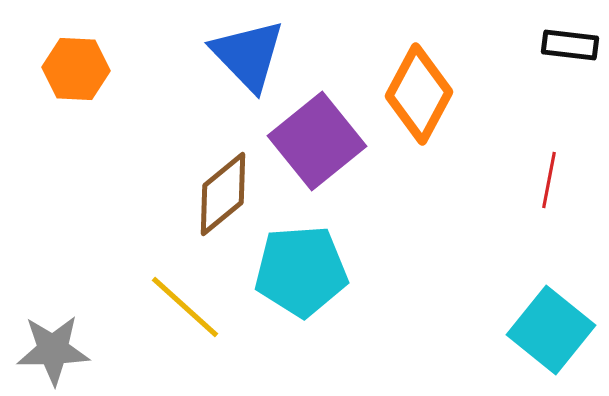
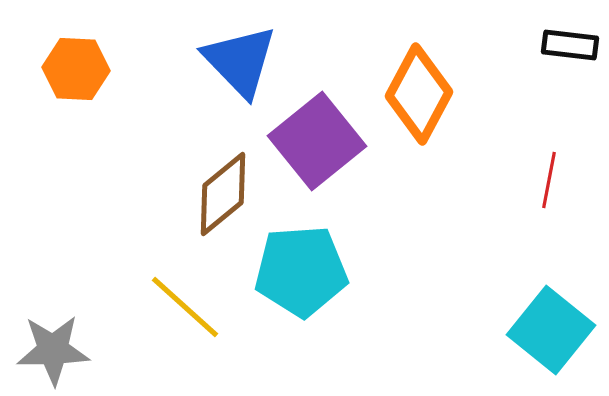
blue triangle: moved 8 px left, 6 px down
